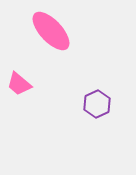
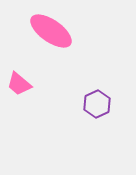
pink ellipse: rotated 12 degrees counterclockwise
